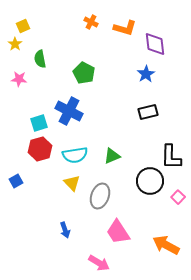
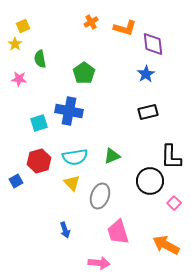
orange cross: rotated 32 degrees clockwise
purple diamond: moved 2 px left
green pentagon: rotated 10 degrees clockwise
blue cross: rotated 16 degrees counterclockwise
red hexagon: moved 1 px left, 12 px down
cyan semicircle: moved 2 px down
pink square: moved 4 px left, 6 px down
pink trapezoid: rotated 16 degrees clockwise
pink arrow: rotated 25 degrees counterclockwise
